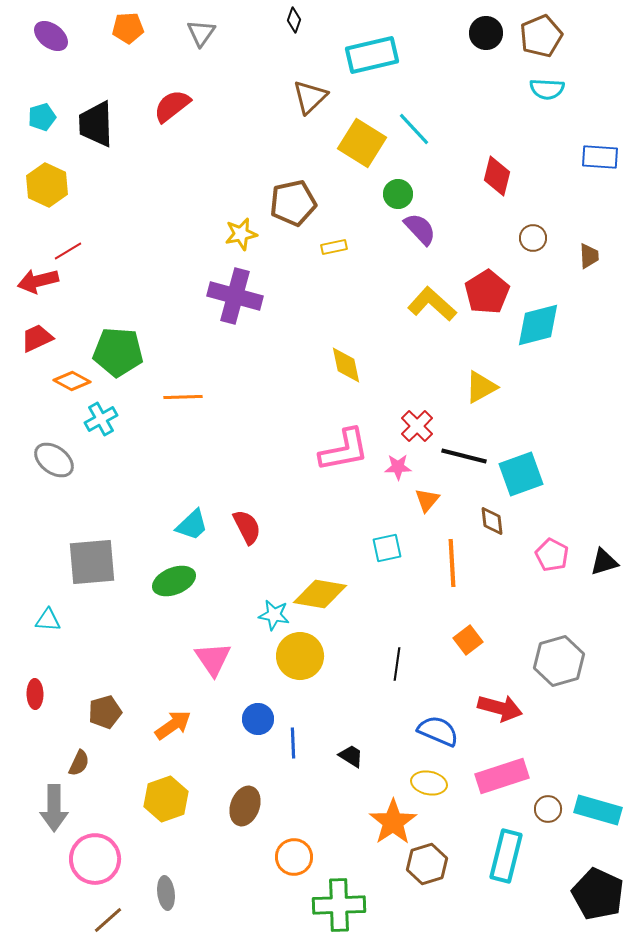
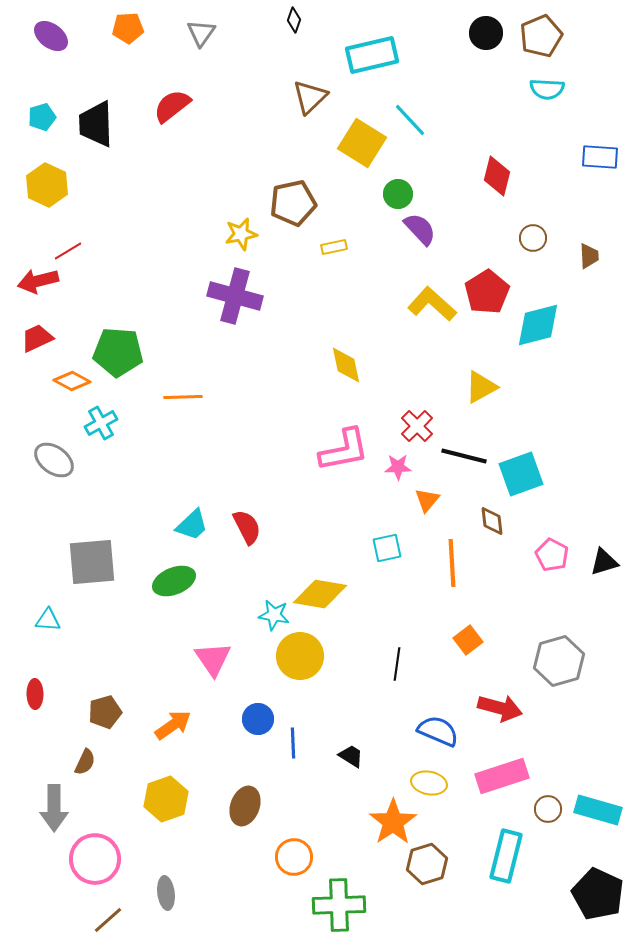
cyan line at (414, 129): moved 4 px left, 9 px up
cyan cross at (101, 419): moved 4 px down
brown semicircle at (79, 763): moved 6 px right, 1 px up
